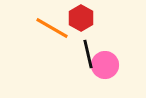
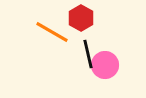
orange line: moved 4 px down
